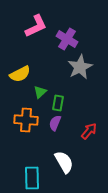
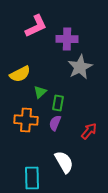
purple cross: rotated 30 degrees counterclockwise
